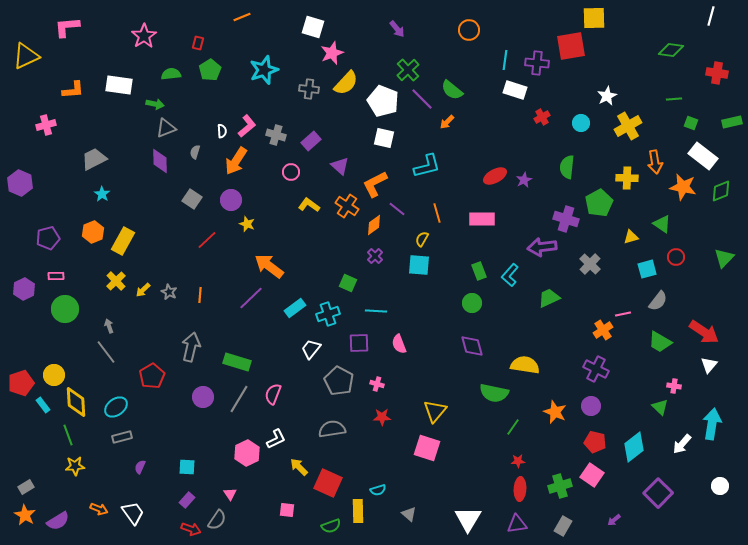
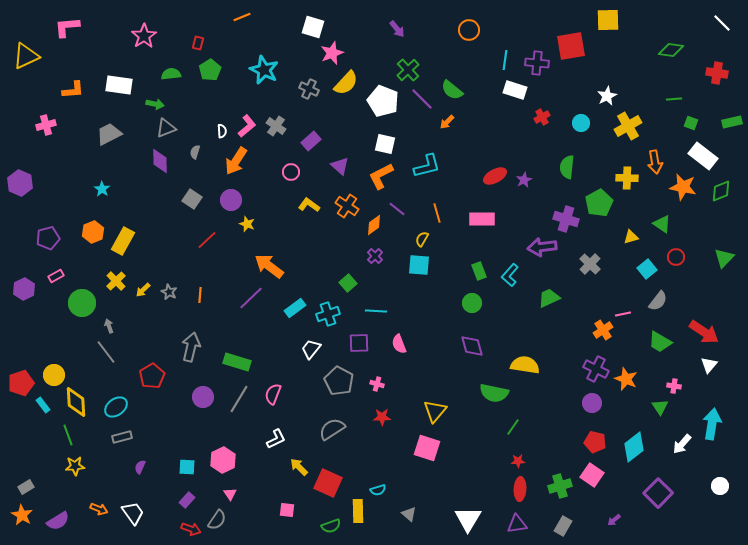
white line at (711, 16): moved 11 px right, 7 px down; rotated 60 degrees counterclockwise
yellow square at (594, 18): moved 14 px right, 2 px down
cyan star at (264, 70): rotated 28 degrees counterclockwise
gray cross at (309, 89): rotated 18 degrees clockwise
gray cross at (276, 135): moved 9 px up; rotated 18 degrees clockwise
white square at (384, 138): moved 1 px right, 6 px down
gray trapezoid at (94, 159): moved 15 px right, 25 px up
orange L-shape at (375, 184): moved 6 px right, 8 px up
cyan star at (102, 194): moved 5 px up
cyan square at (647, 269): rotated 24 degrees counterclockwise
pink rectangle at (56, 276): rotated 28 degrees counterclockwise
green square at (348, 283): rotated 24 degrees clockwise
green circle at (65, 309): moved 17 px right, 6 px up
purple circle at (591, 406): moved 1 px right, 3 px up
green triangle at (660, 407): rotated 12 degrees clockwise
orange star at (555, 412): moved 71 px right, 33 px up
gray semicircle at (332, 429): rotated 24 degrees counterclockwise
pink hexagon at (247, 453): moved 24 px left, 7 px down
orange star at (25, 515): moved 3 px left
